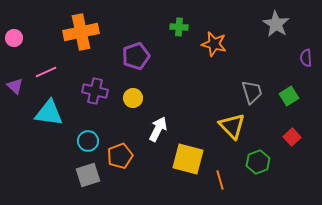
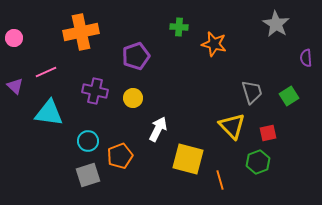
red square: moved 24 px left, 4 px up; rotated 30 degrees clockwise
